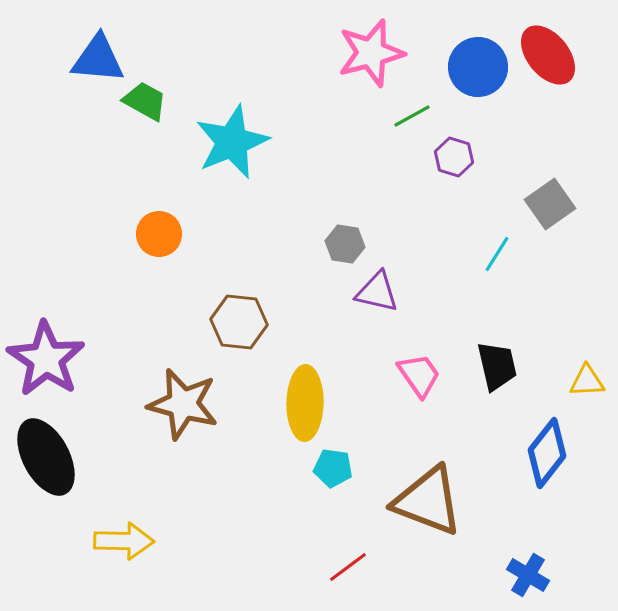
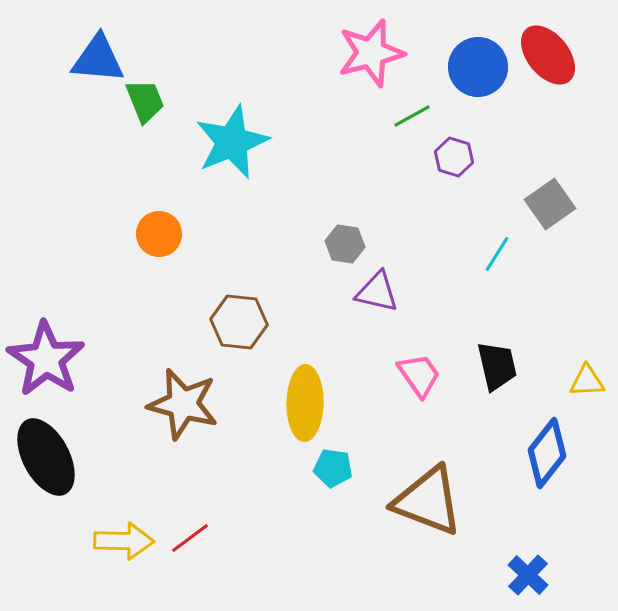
green trapezoid: rotated 39 degrees clockwise
red line: moved 158 px left, 29 px up
blue cross: rotated 12 degrees clockwise
